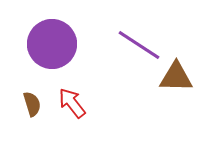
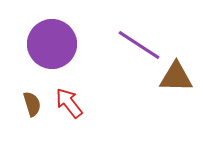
red arrow: moved 3 px left
